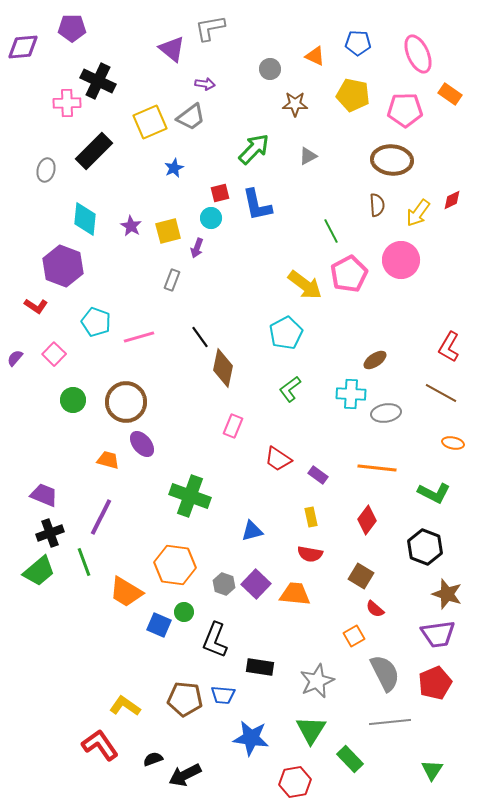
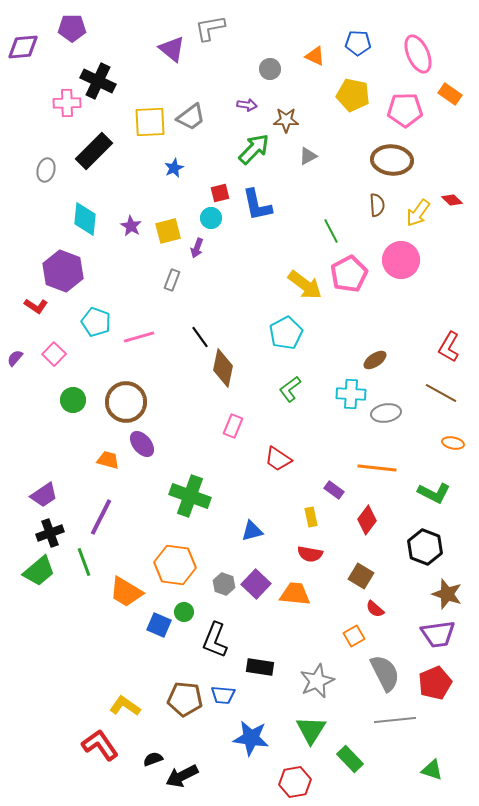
purple arrow at (205, 84): moved 42 px right, 21 px down
brown star at (295, 104): moved 9 px left, 16 px down
yellow square at (150, 122): rotated 20 degrees clockwise
red diamond at (452, 200): rotated 70 degrees clockwise
purple hexagon at (63, 266): moved 5 px down
purple rectangle at (318, 475): moved 16 px right, 15 px down
purple trapezoid at (44, 495): rotated 124 degrees clockwise
gray line at (390, 722): moved 5 px right, 2 px up
green triangle at (432, 770): rotated 45 degrees counterclockwise
black arrow at (185, 775): moved 3 px left, 1 px down
